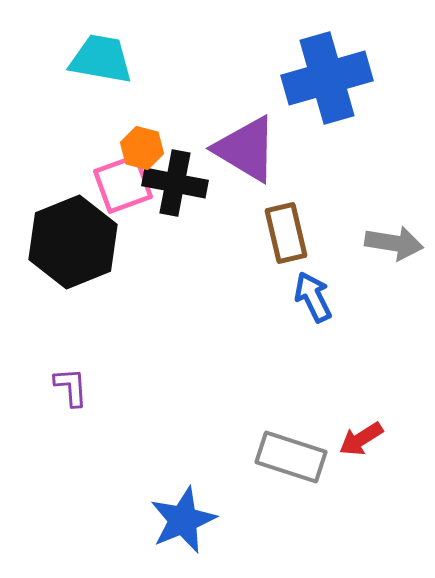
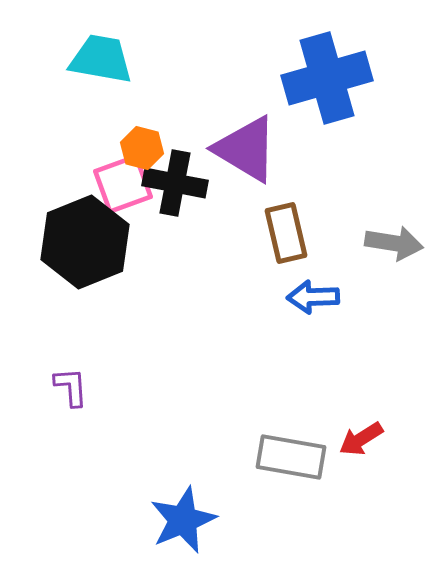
black hexagon: moved 12 px right
blue arrow: rotated 66 degrees counterclockwise
gray rectangle: rotated 8 degrees counterclockwise
